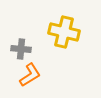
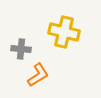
orange L-shape: moved 8 px right
